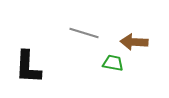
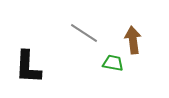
gray line: rotated 16 degrees clockwise
brown arrow: moved 1 px left, 2 px up; rotated 80 degrees clockwise
